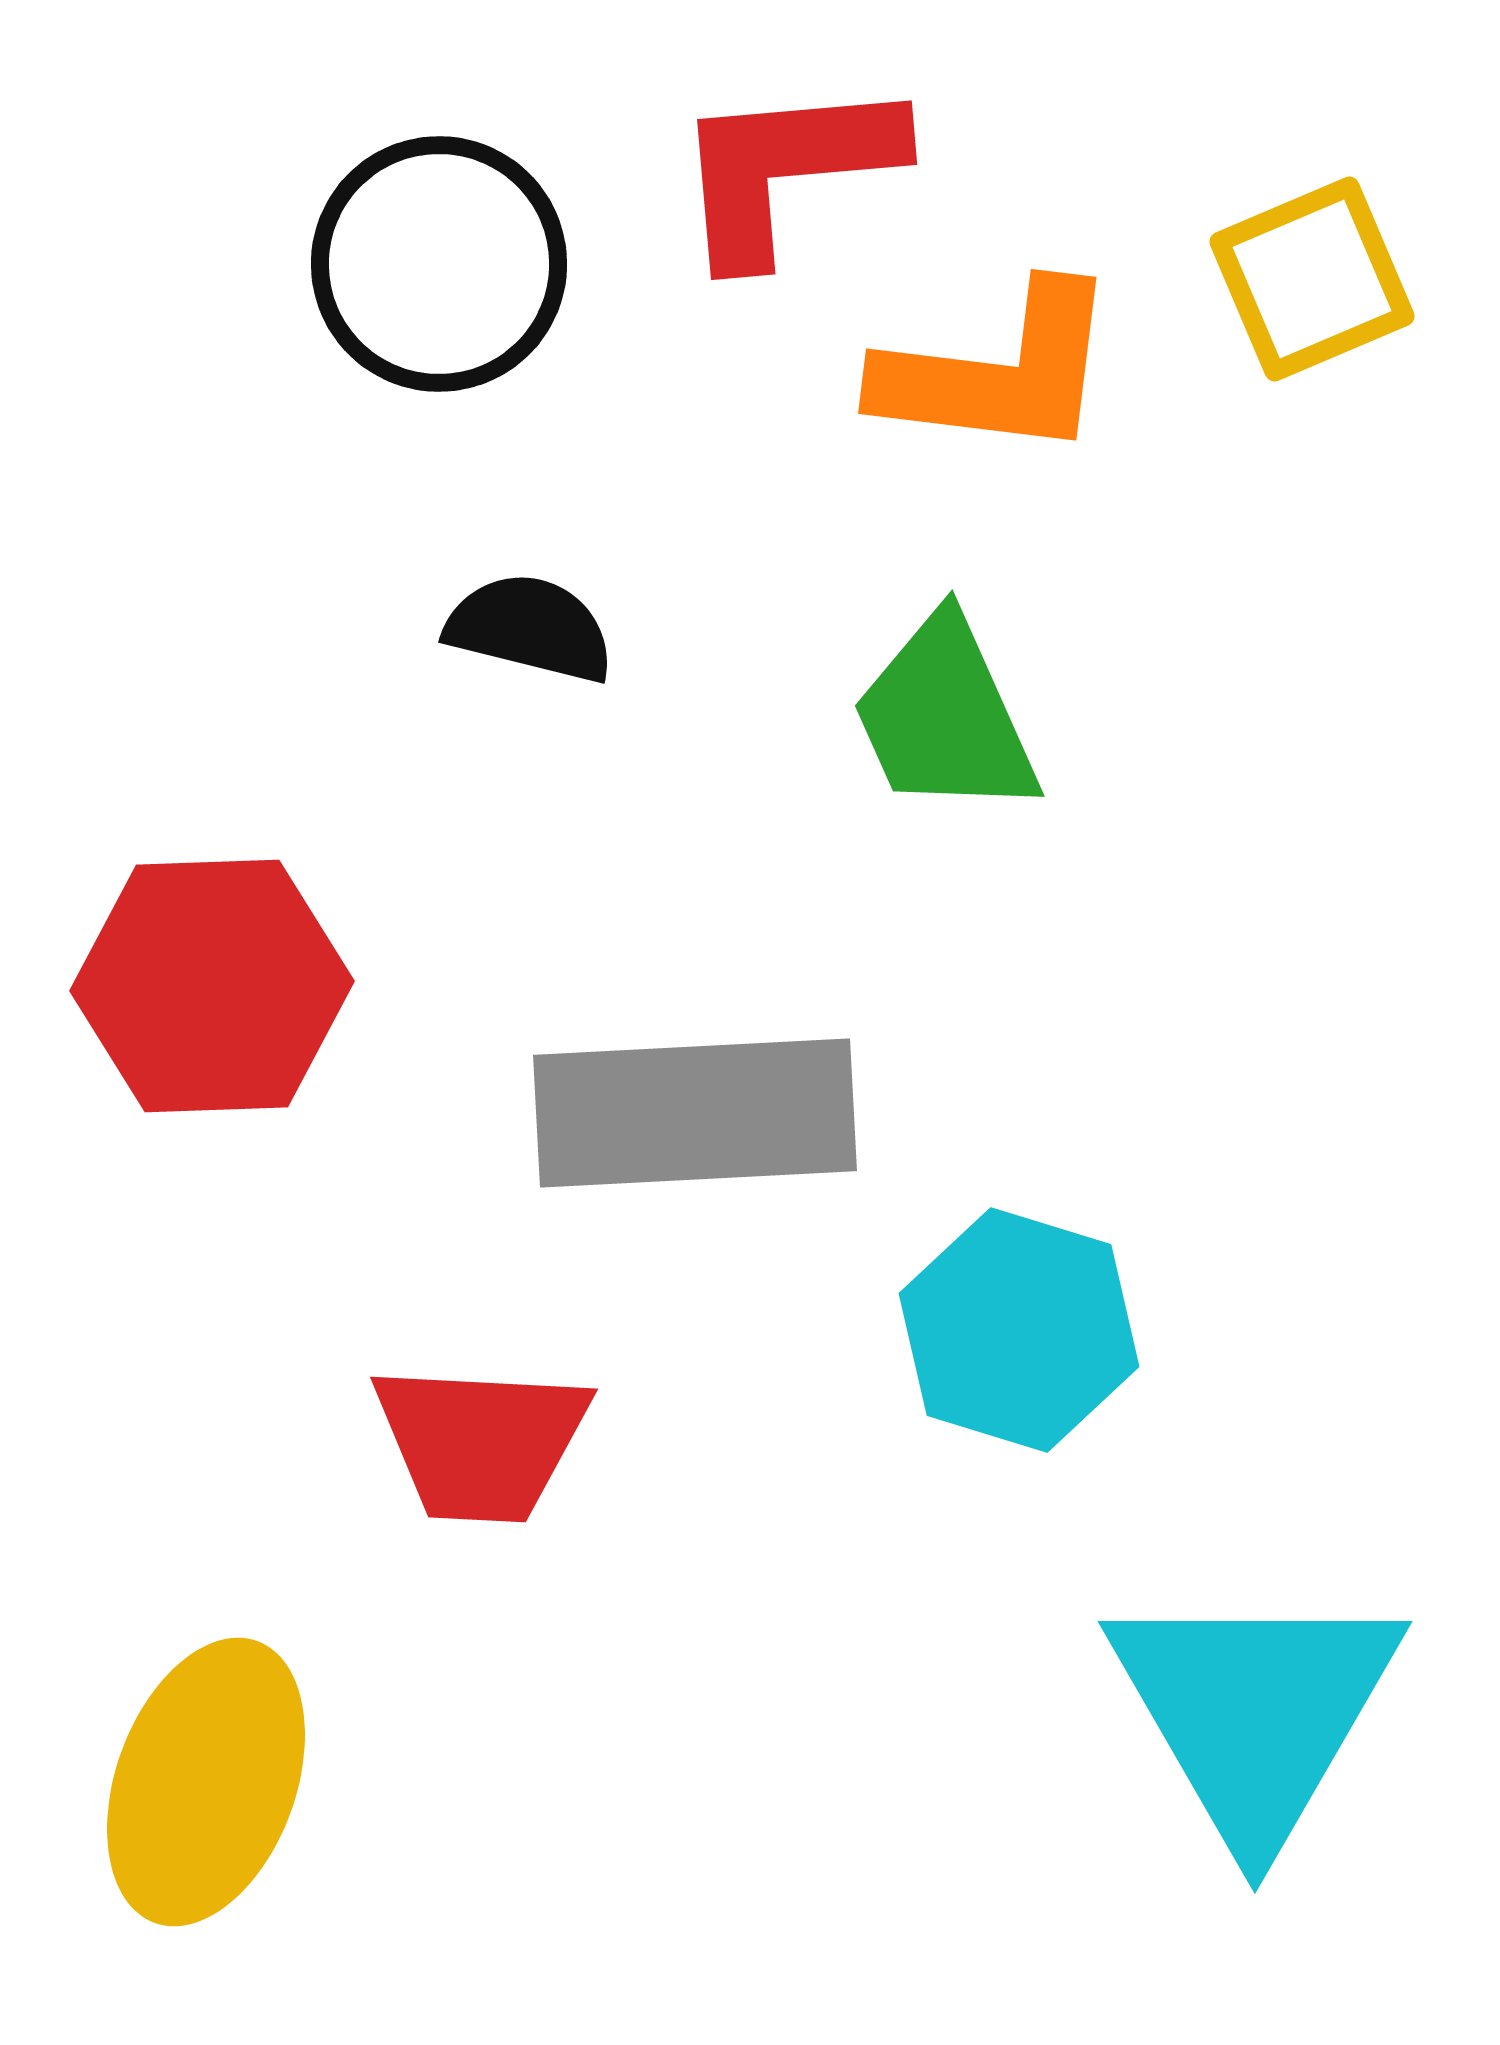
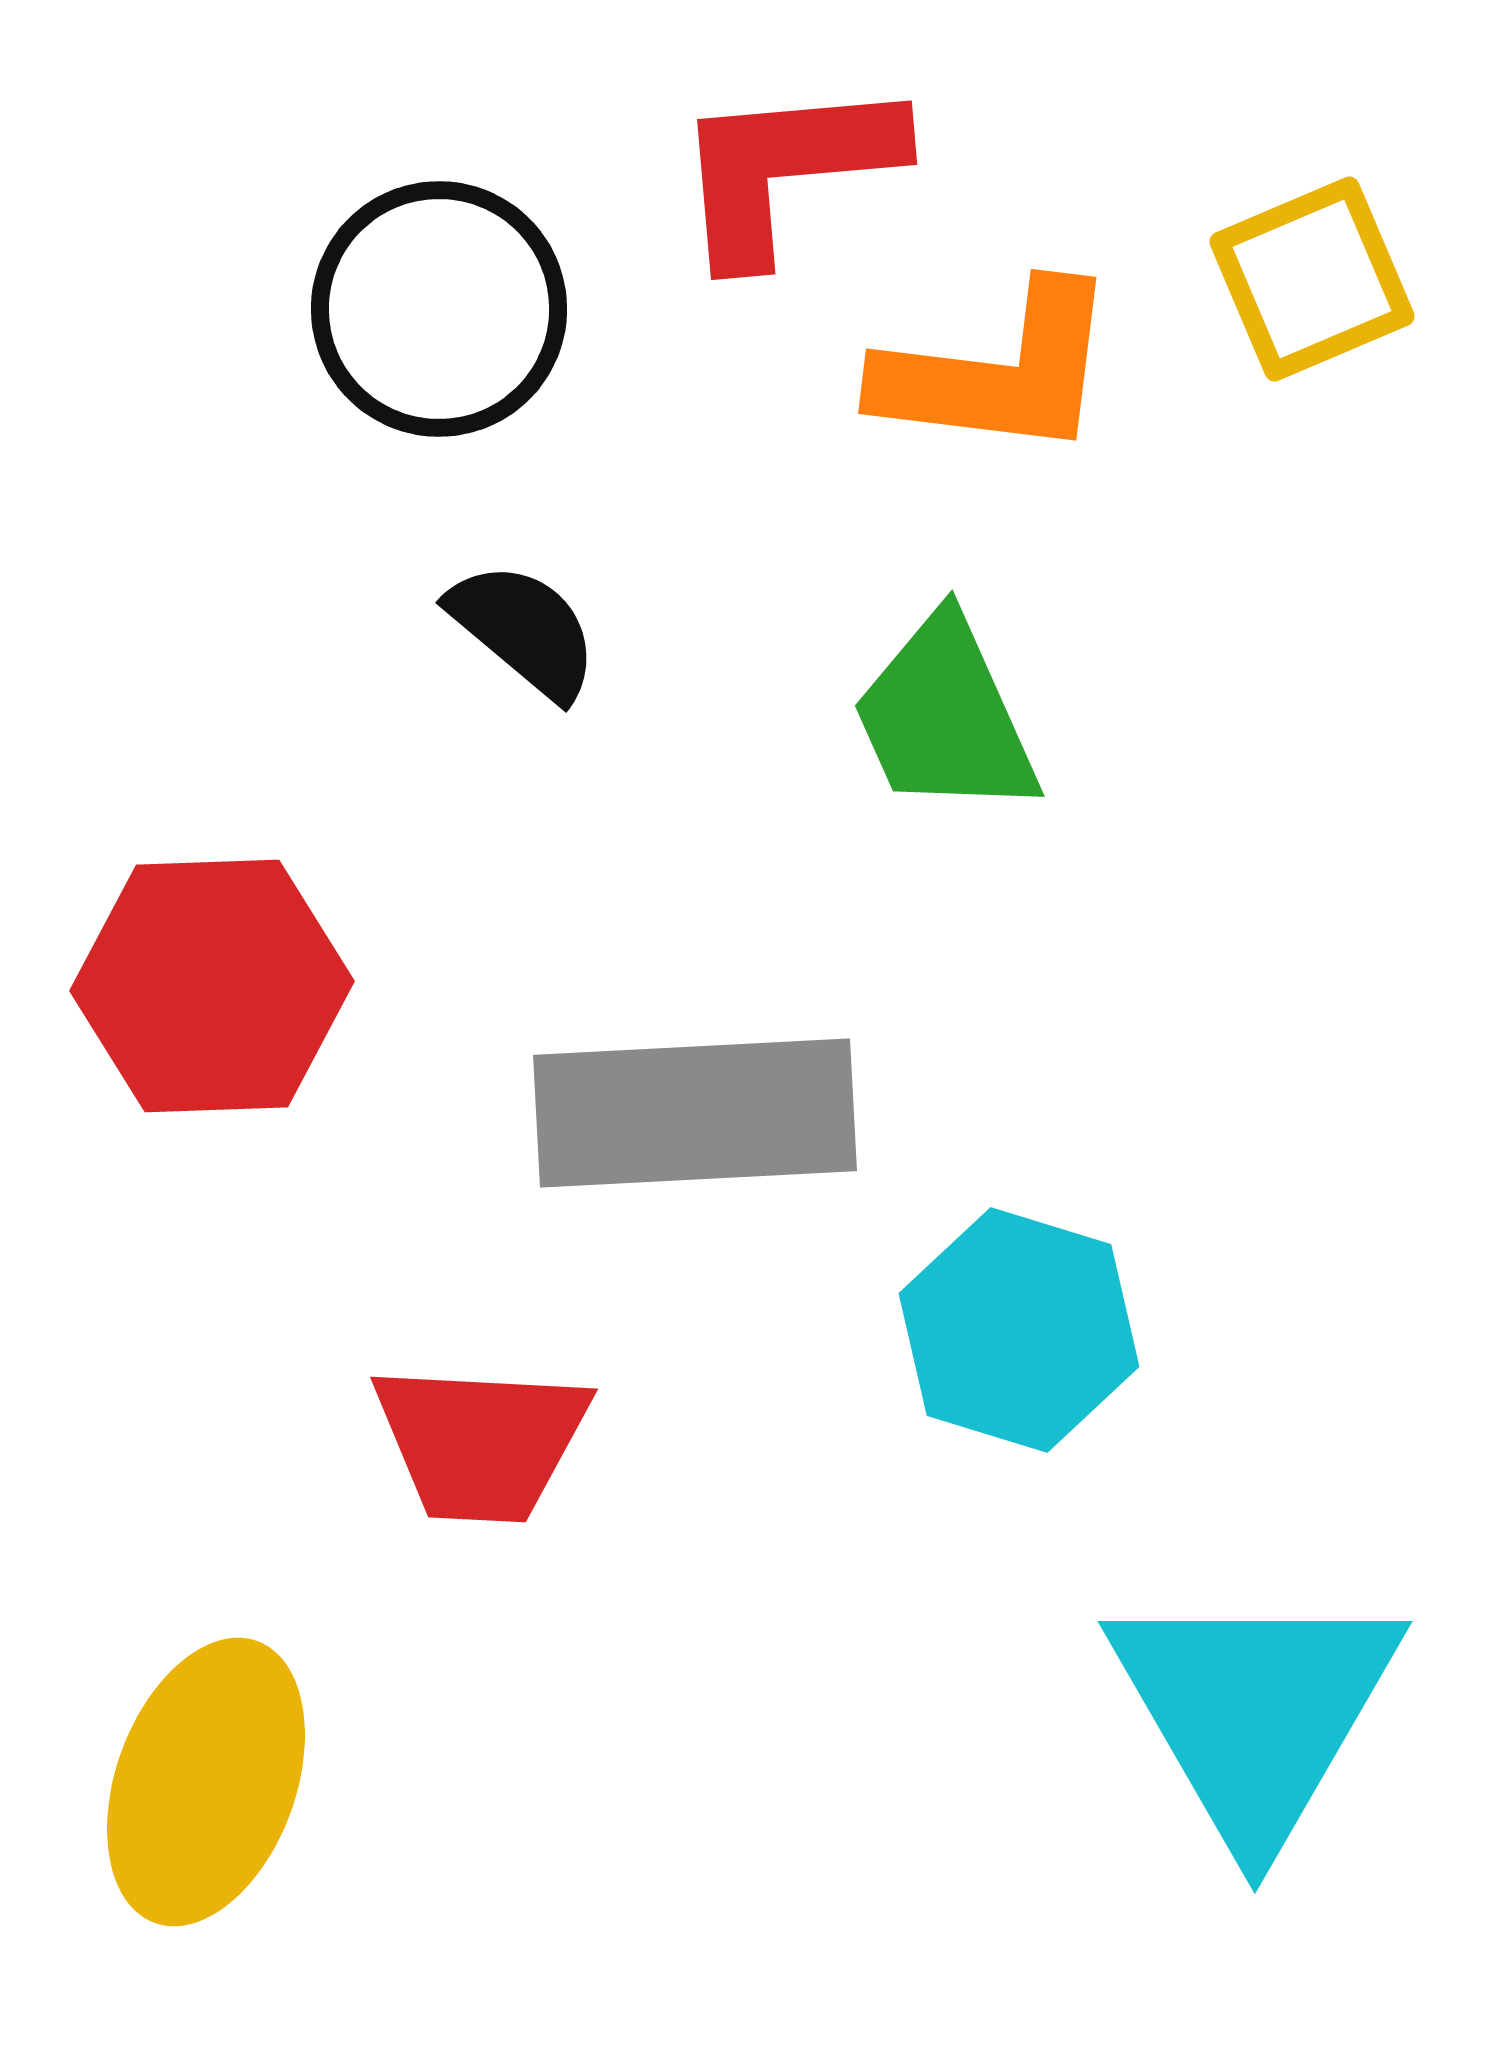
black circle: moved 45 px down
black semicircle: moved 6 px left, 2 px down; rotated 26 degrees clockwise
